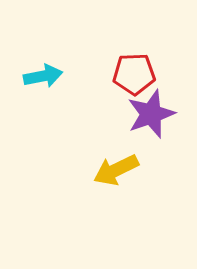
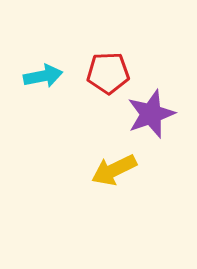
red pentagon: moved 26 px left, 1 px up
yellow arrow: moved 2 px left
